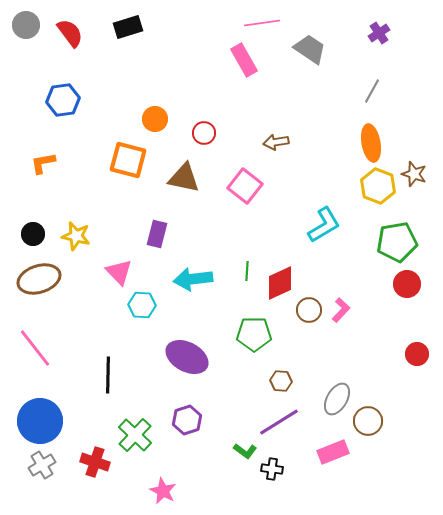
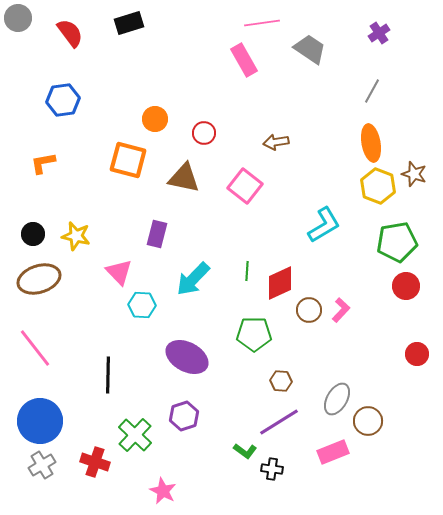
gray circle at (26, 25): moved 8 px left, 7 px up
black rectangle at (128, 27): moved 1 px right, 4 px up
cyan arrow at (193, 279): rotated 39 degrees counterclockwise
red circle at (407, 284): moved 1 px left, 2 px down
purple hexagon at (187, 420): moved 3 px left, 4 px up
